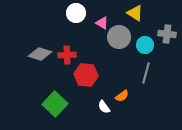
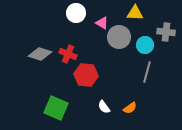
yellow triangle: rotated 30 degrees counterclockwise
gray cross: moved 1 px left, 2 px up
red cross: moved 1 px right, 1 px up; rotated 24 degrees clockwise
gray line: moved 1 px right, 1 px up
orange semicircle: moved 8 px right, 12 px down
green square: moved 1 px right, 4 px down; rotated 20 degrees counterclockwise
